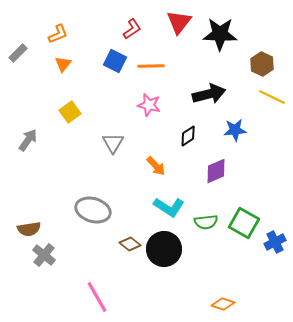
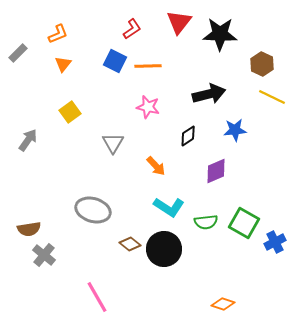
orange line: moved 3 px left
pink star: moved 1 px left, 2 px down
